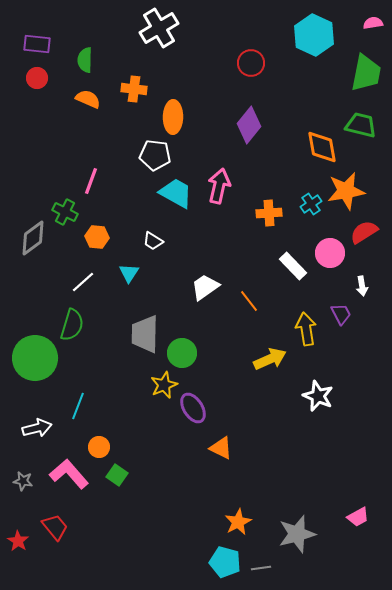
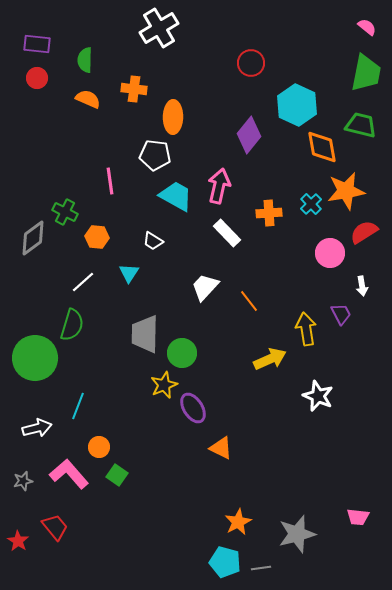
pink semicircle at (373, 23): moved 6 px left, 4 px down; rotated 48 degrees clockwise
cyan hexagon at (314, 35): moved 17 px left, 70 px down
purple diamond at (249, 125): moved 10 px down
pink line at (91, 181): moved 19 px right; rotated 28 degrees counterclockwise
cyan trapezoid at (176, 193): moved 3 px down
cyan cross at (311, 204): rotated 10 degrees counterclockwise
white rectangle at (293, 266): moved 66 px left, 33 px up
white trapezoid at (205, 287): rotated 12 degrees counterclockwise
gray star at (23, 481): rotated 24 degrees counterclockwise
pink trapezoid at (358, 517): rotated 35 degrees clockwise
